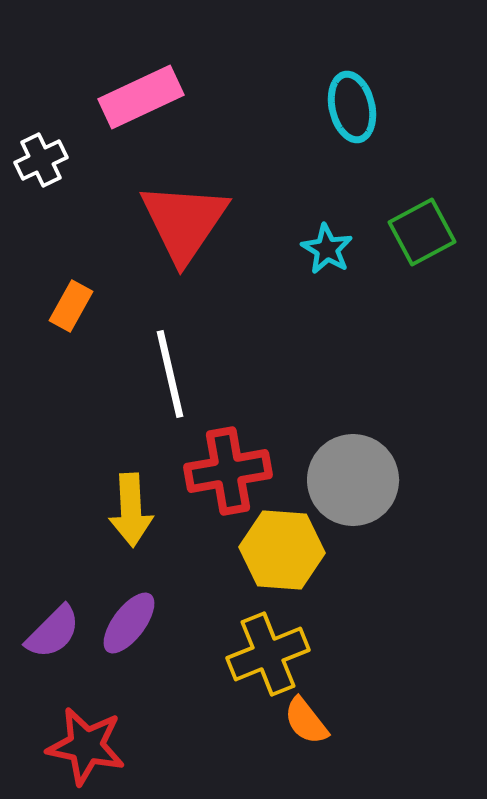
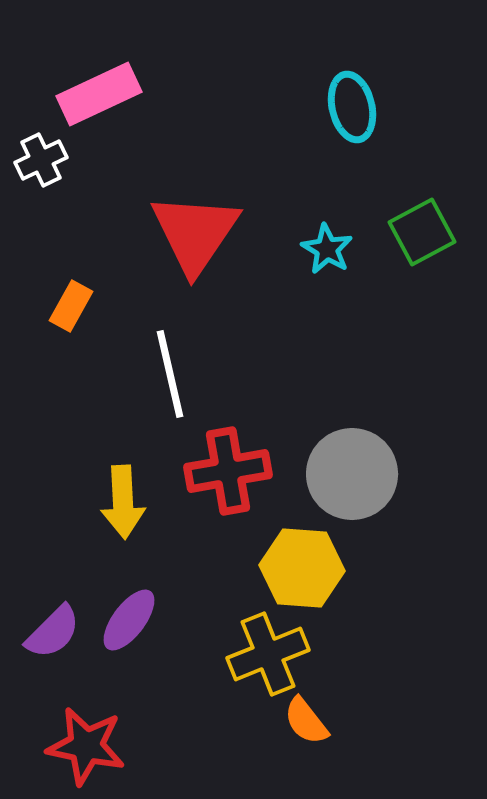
pink rectangle: moved 42 px left, 3 px up
red triangle: moved 11 px right, 11 px down
gray circle: moved 1 px left, 6 px up
yellow arrow: moved 8 px left, 8 px up
yellow hexagon: moved 20 px right, 18 px down
purple ellipse: moved 3 px up
